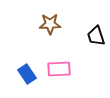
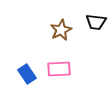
brown star: moved 11 px right, 6 px down; rotated 25 degrees counterclockwise
black trapezoid: moved 14 px up; rotated 65 degrees counterclockwise
